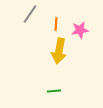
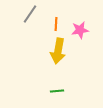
yellow arrow: moved 1 px left
green line: moved 3 px right
